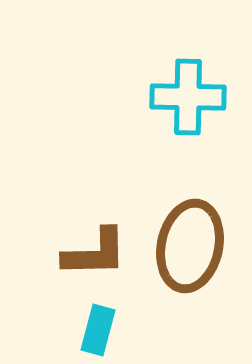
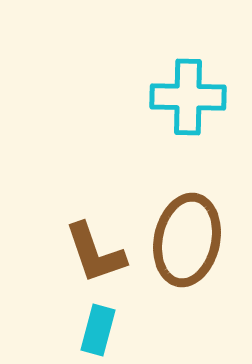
brown ellipse: moved 3 px left, 6 px up
brown L-shape: rotated 72 degrees clockwise
